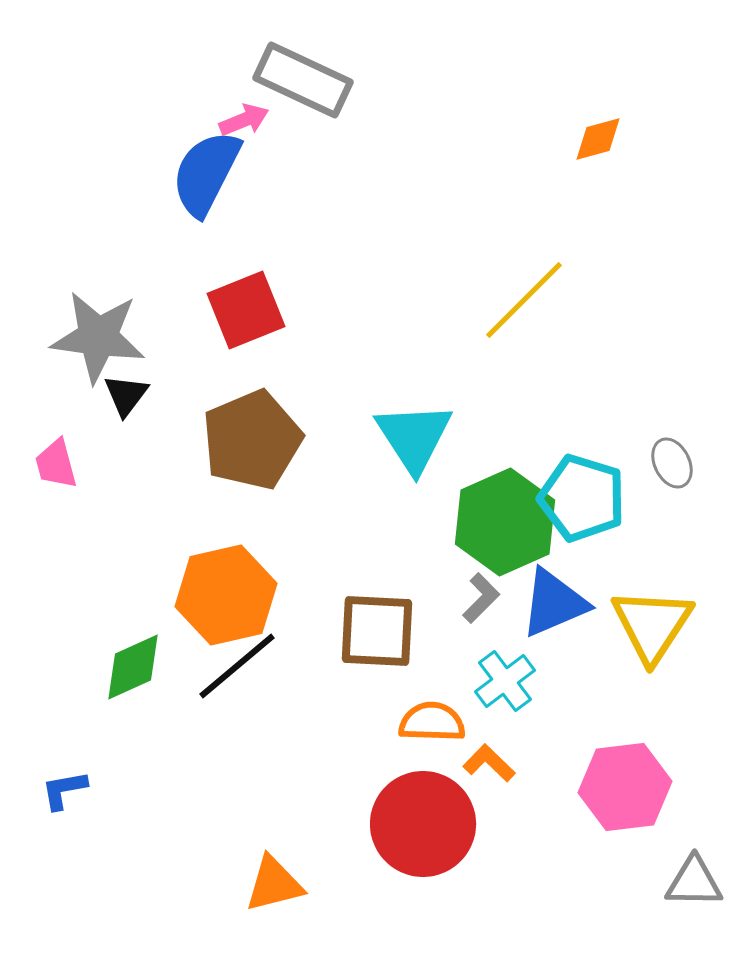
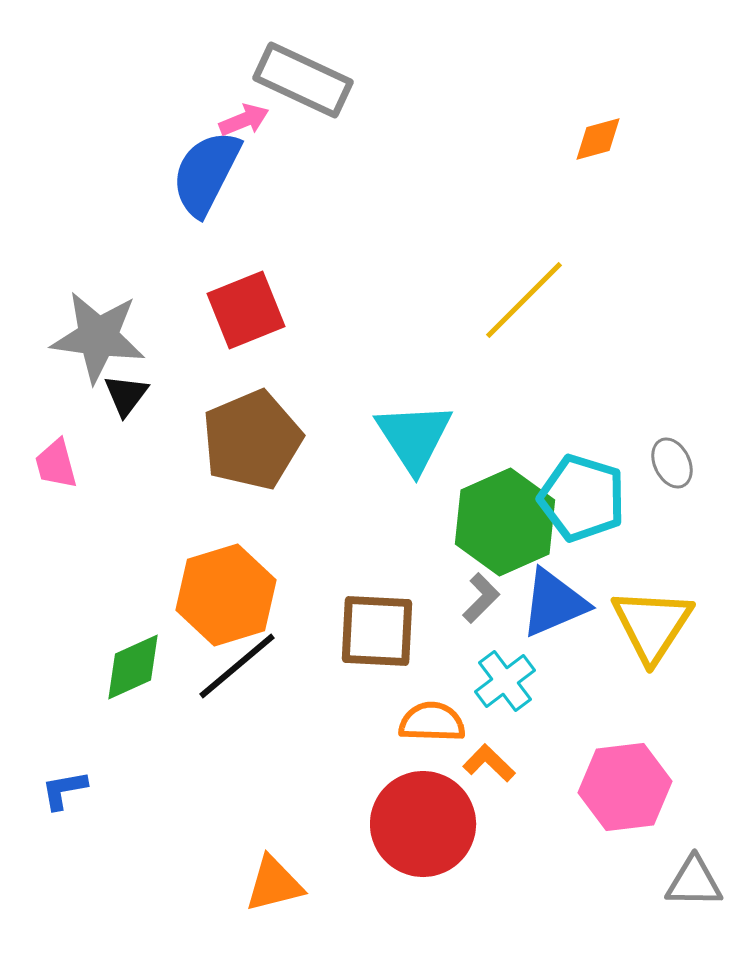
orange hexagon: rotated 4 degrees counterclockwise
